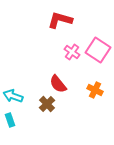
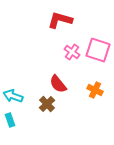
pink square: rotated 15 degrees counterclockwise
